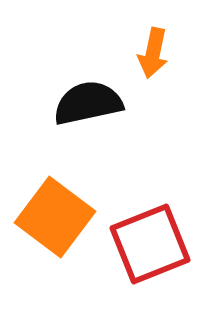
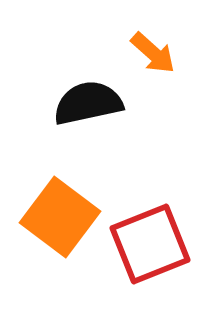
orange arrow: rotated 60 degrees counterclockwise
orange square: moved 5 px right
